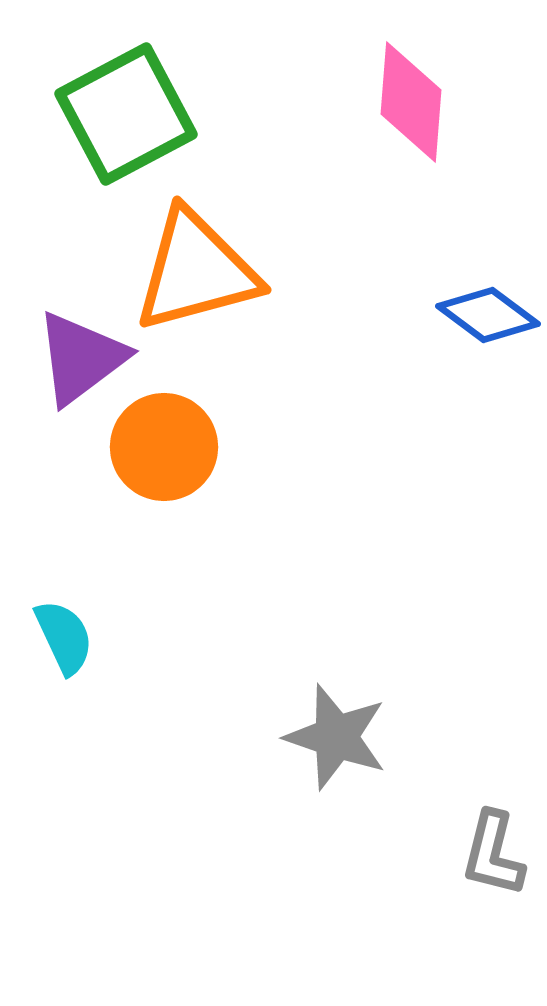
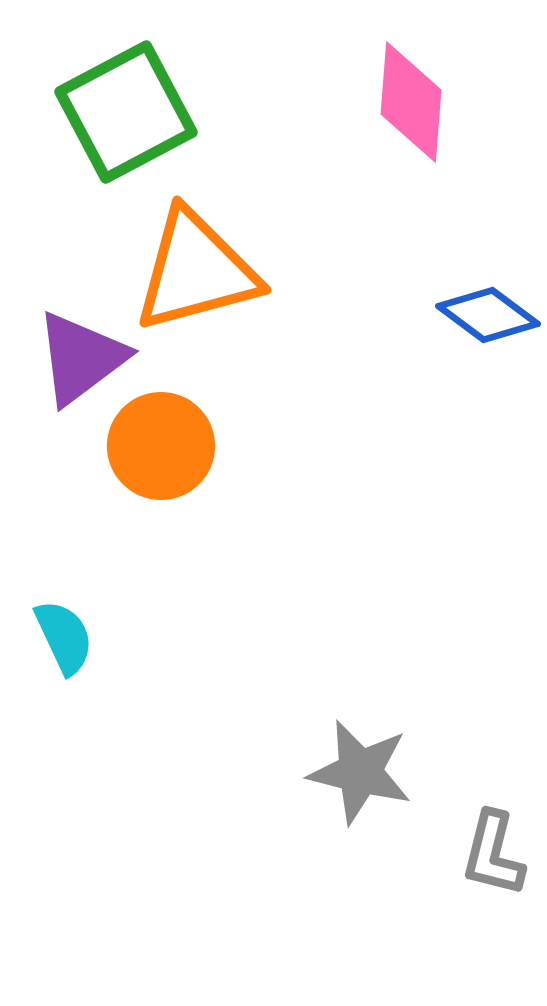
green square: moved 2 px up
orange circle: moved 3 px left, 1 px up
gray star: moved 24 px right, 35 px down; rotated 5 degrees counterclockwise
